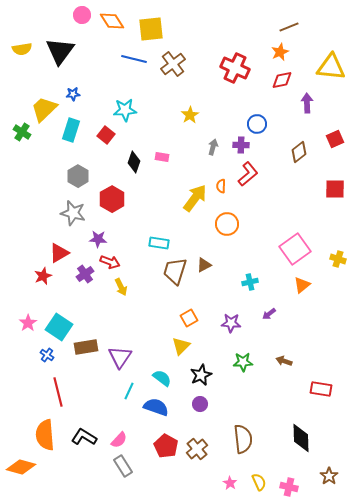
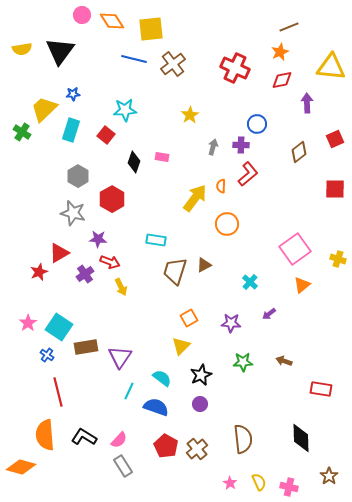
cyan rectangle at (159, 243): moved 3 px left, 3 px up
red star at (43, 276): moved 4 px left, 4 px up
cyan cross at (250, 282): rotated 35 degrees counterclockwise
